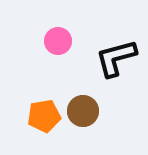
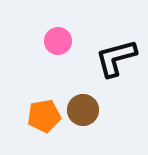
brown circle: moved 1 px up
